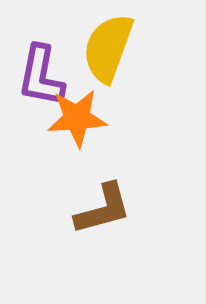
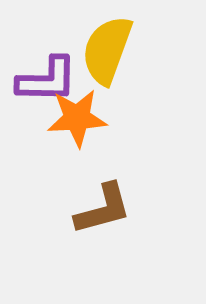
yellow semicircle: moved 1 px left, 2 px down
purple L-shape: moved 6 px right, 4 px down; rotated 100 degrees counterclockwise
